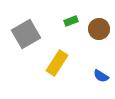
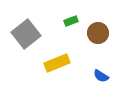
brown circle: moved 1 px left, 4 px down
gray square: rotated 8 degrees counterclockwise
yellow rectangle: rotated 35 degrees clockwise
